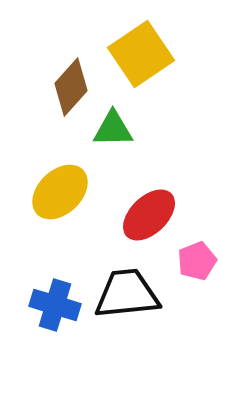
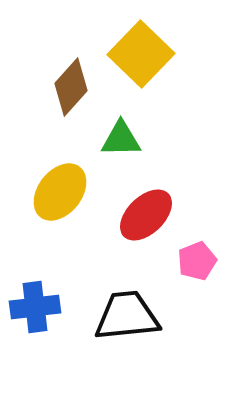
yellow square: rotated 12 degrees counterclockwise
green triangle: moved 8 px right, 10 px down
yellow ellipse: rotated 8 degrees counterclockwise
red ellipse: moved 3 px left
black trapezoid: moved 22 px down
blue cross: moved 20 px left, 2 px down; rotated 24 degrees counterclockwise
